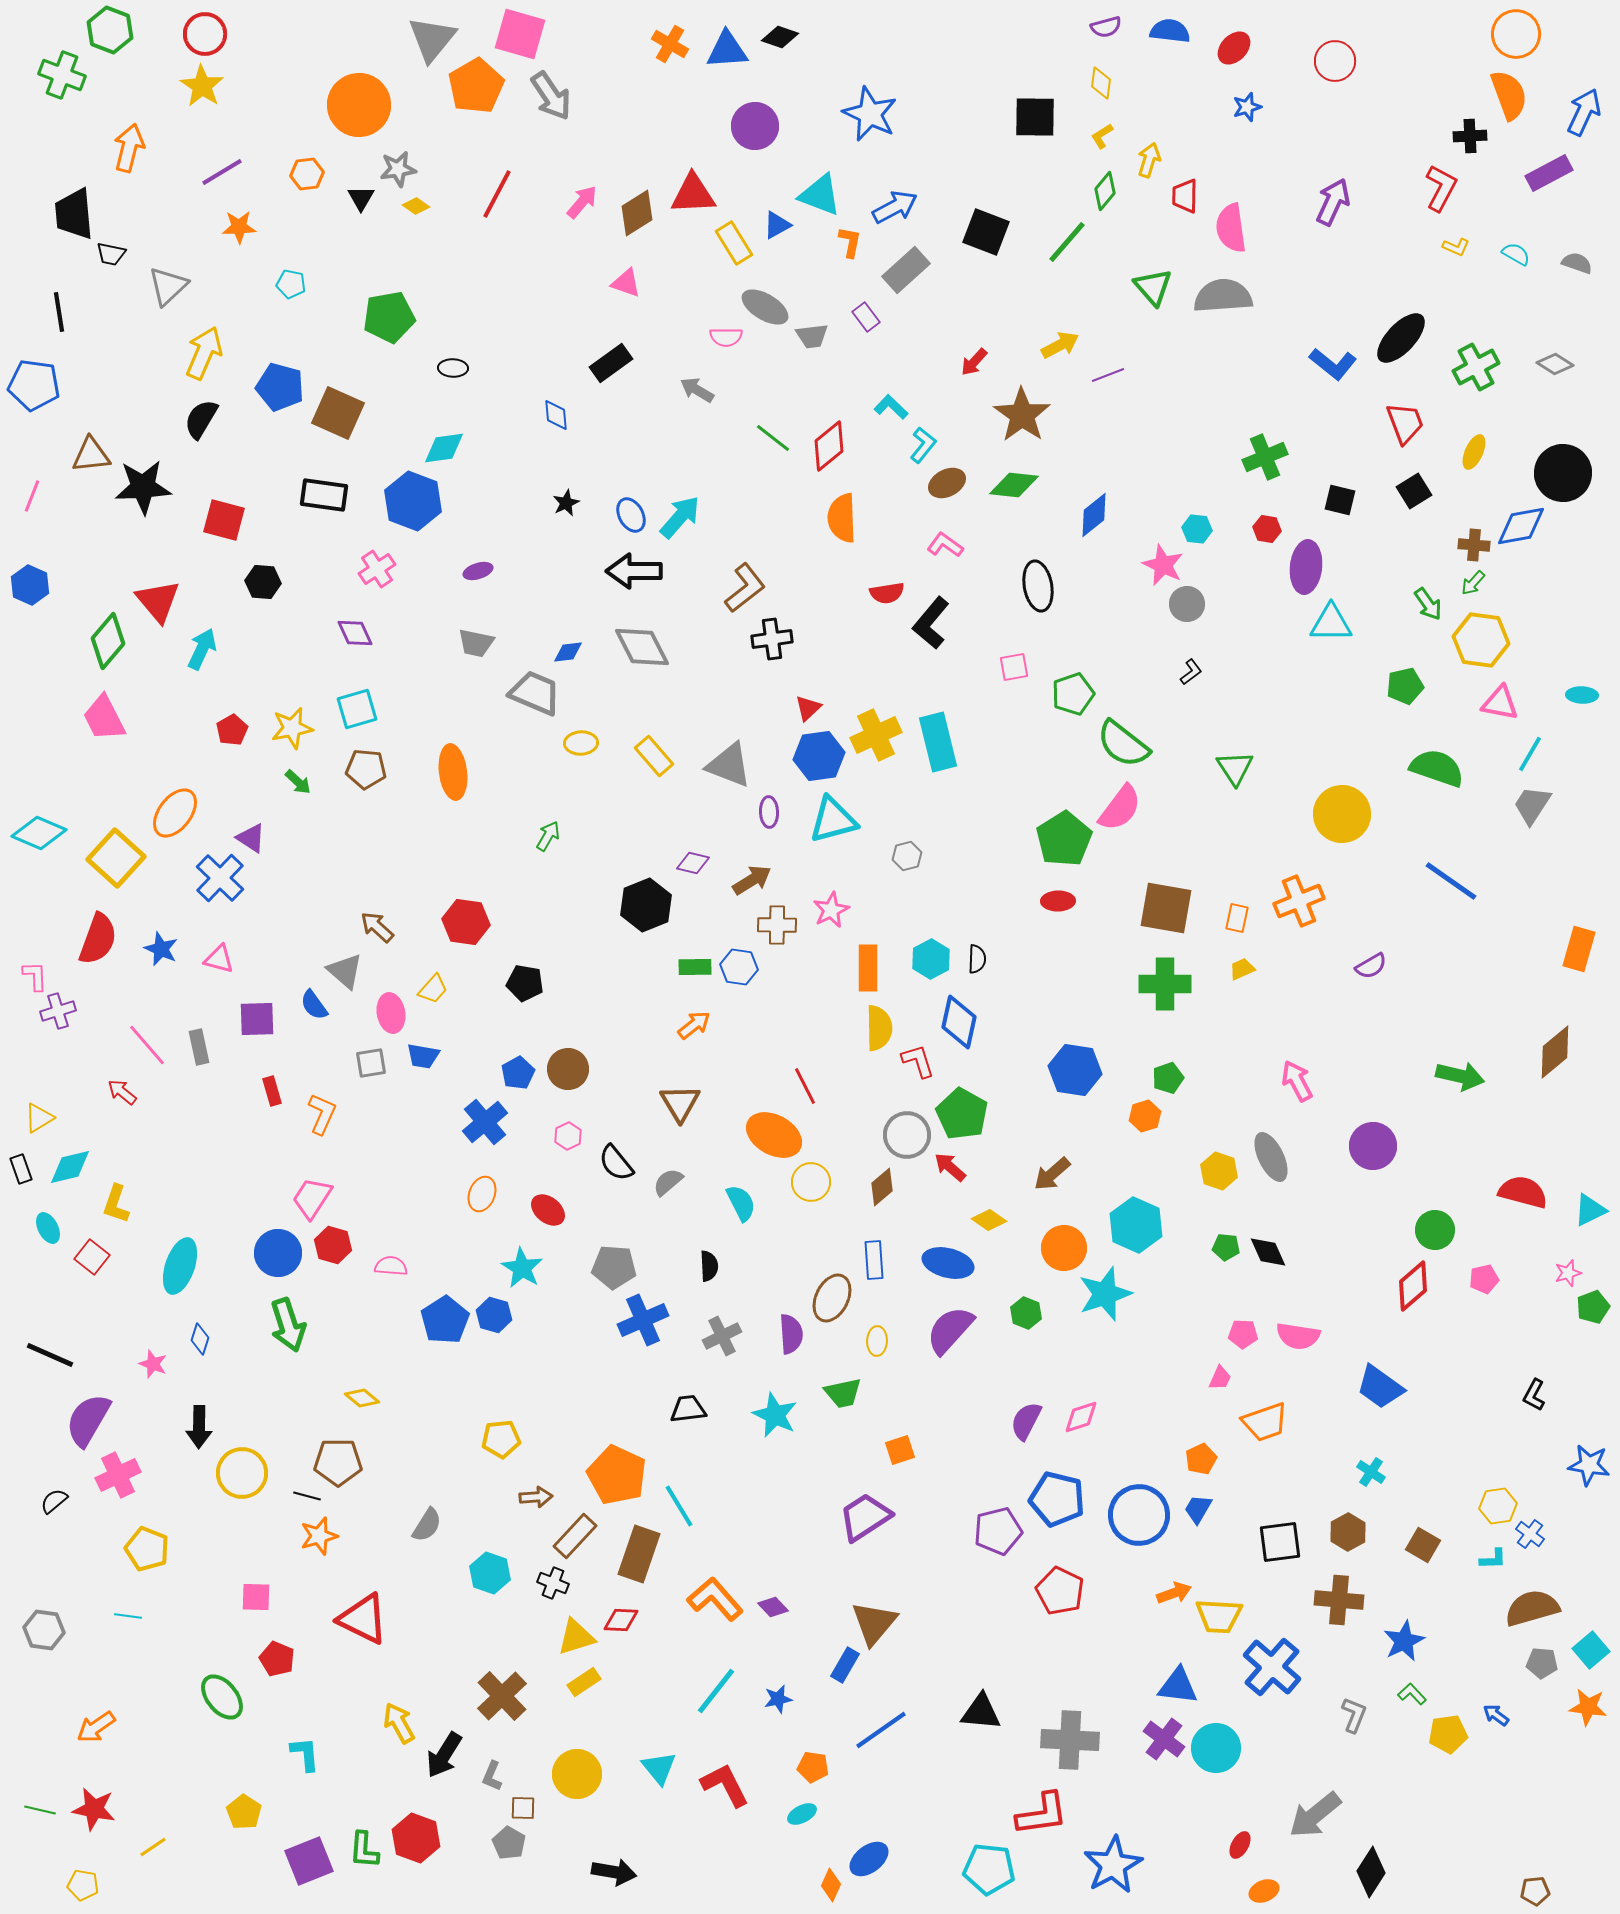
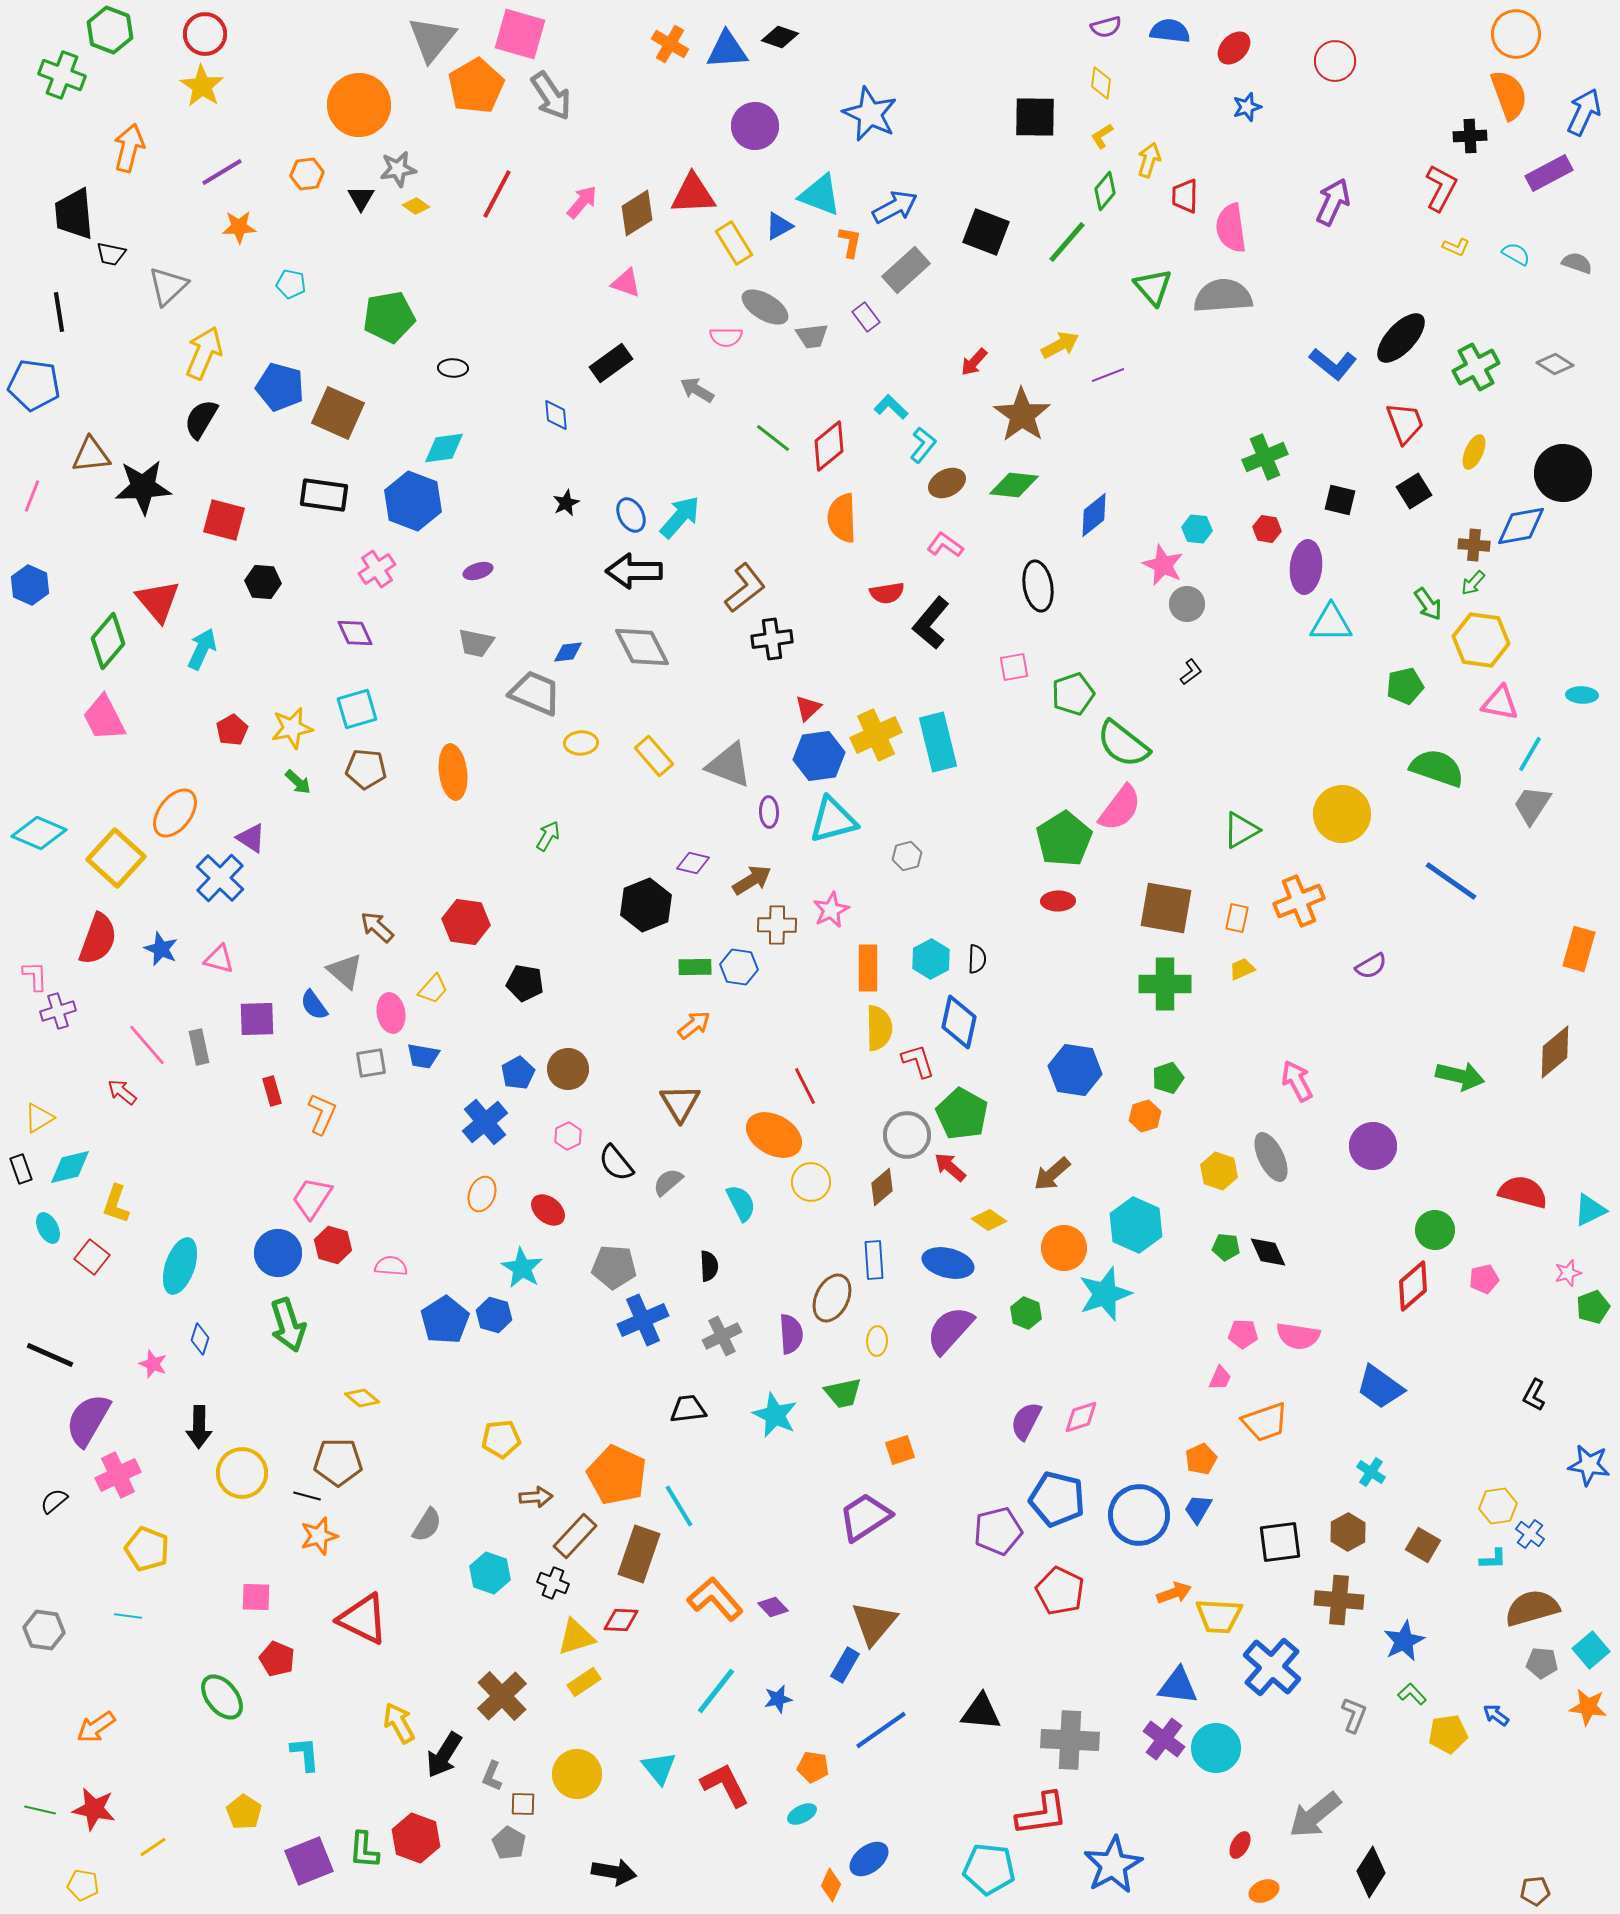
blue triangle at (777, 225): moved 2 px right, 1 px down
green triangle at (1235, 768): moved 6 px right, 62 px down; rotated 33 degrees clockwise
brown square at (523, 1808): moved 4 px up
